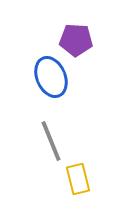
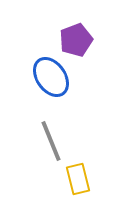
purple pentagon: rotated 24 degrees counterclockwise
blue ellipse: rotated 12 degrees counterclockwise
